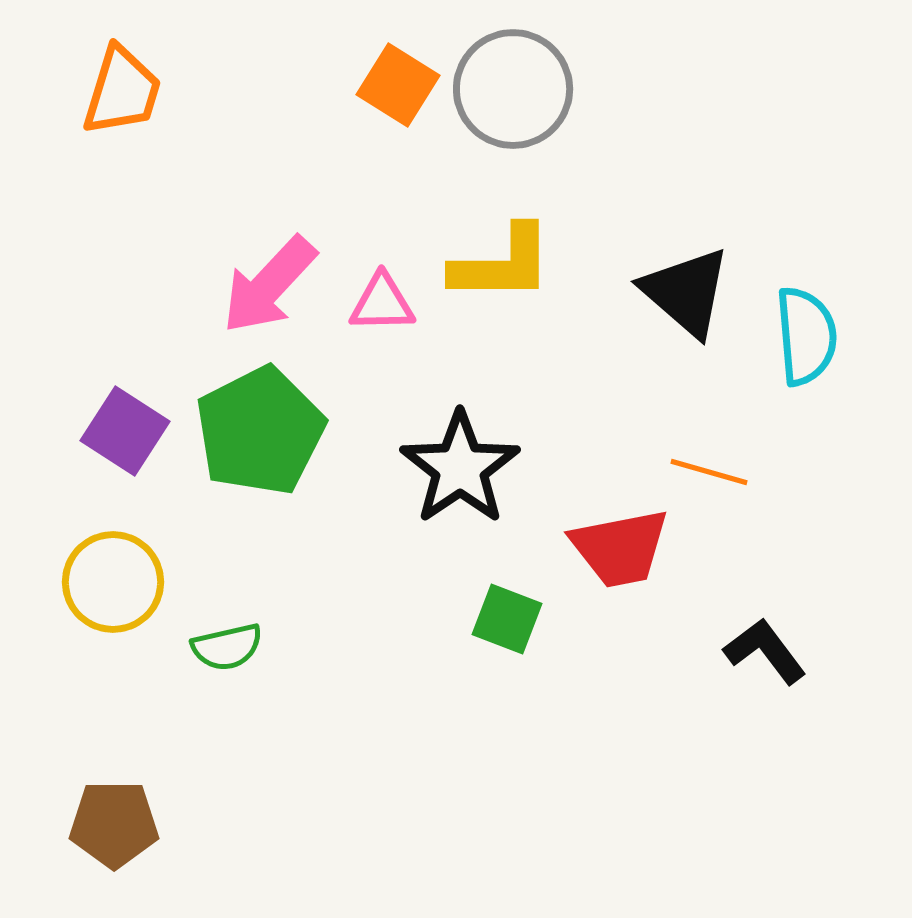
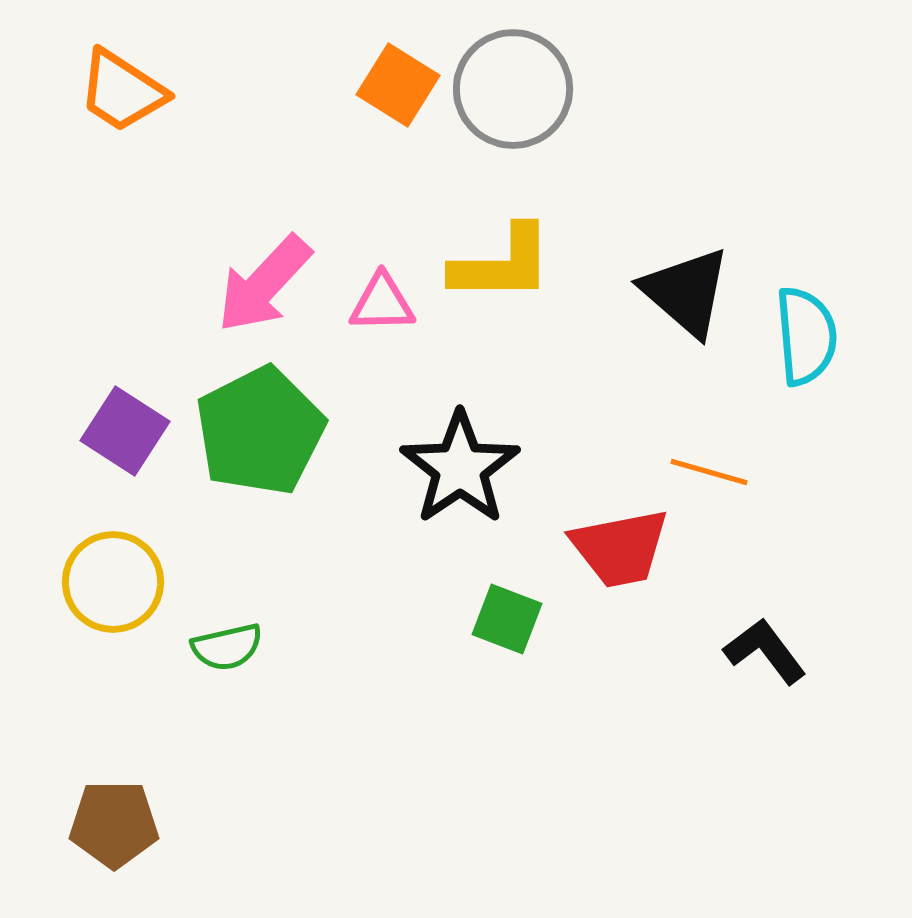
orange trapezoid: rotated 106 degrees clockwise
pink arrow: moved 5 px left, 1 px up
